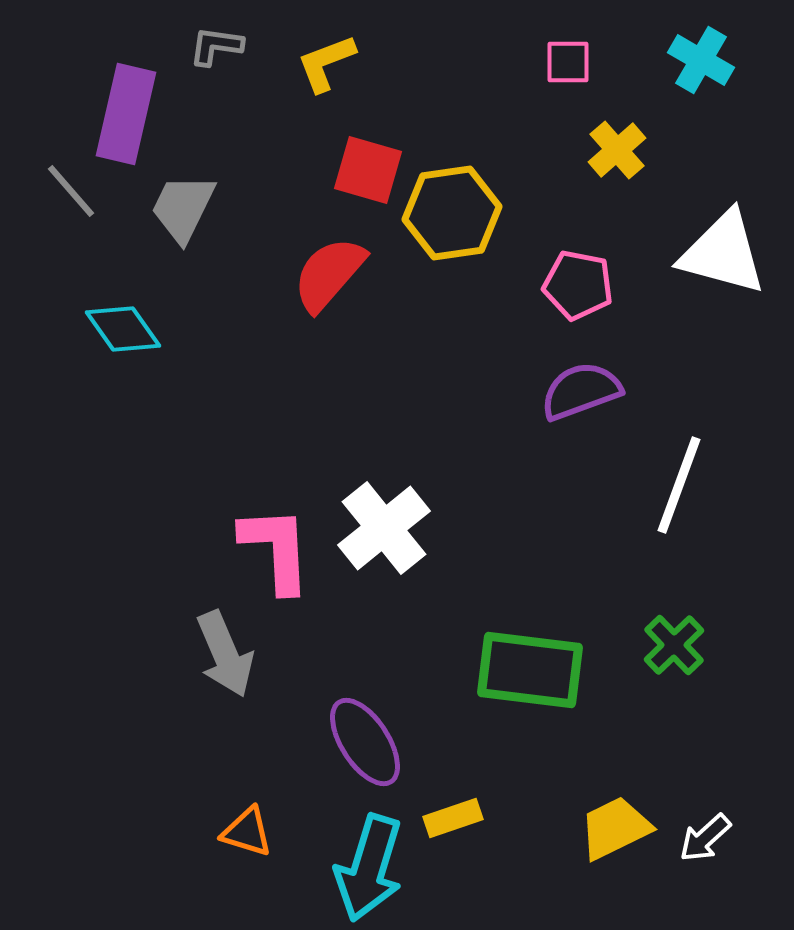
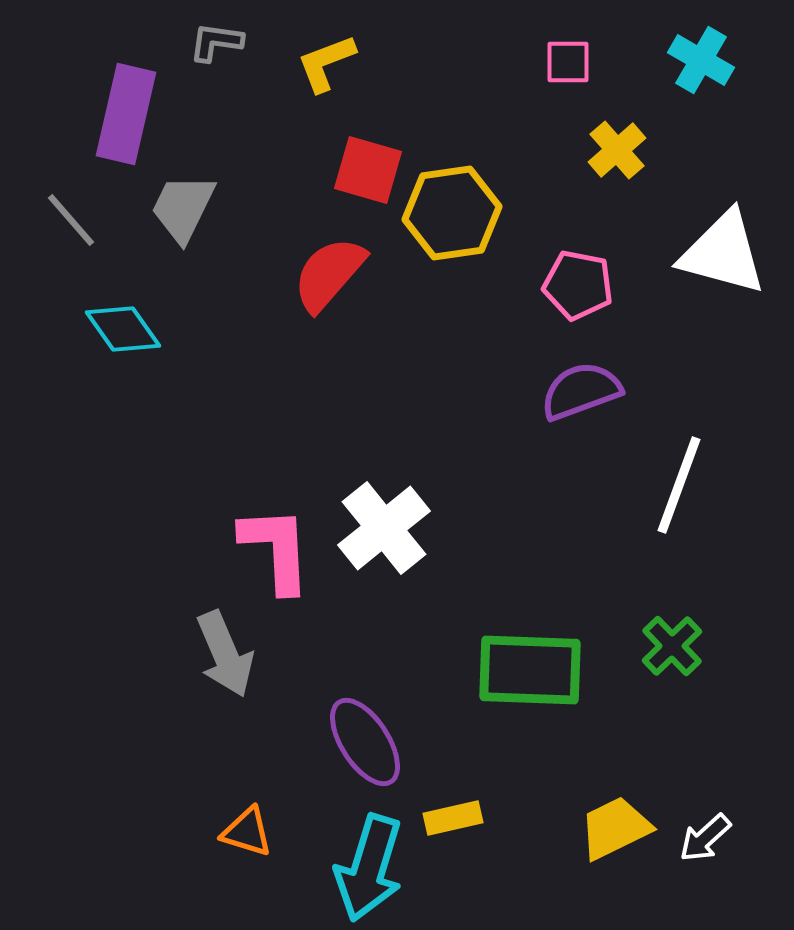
gray L-shape: moved 4 px up
gray line: moved 29 px down
green cross: moved 2 px left, 1 px down
green rectangle: rotated 5 degrees counterclockwise
yellow rectangle: rotated 6 degrees clockwise
